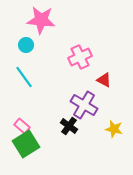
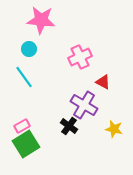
cyan circle: moved 3 px right, 4 px down
red triangle: moved 1 px left, 2 px down
pink rectangle: rotated 70 degrees counterclockwise
